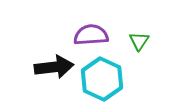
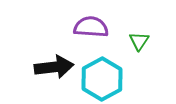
purple semicircle: moved 8 px up; rotated 8 degrees clockwise
cyan hexagon: rotated 6 degrees clockwise
